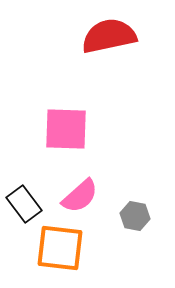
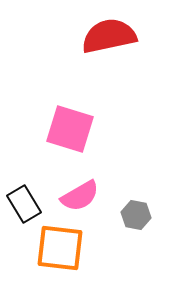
pink square: moved 4 px right; rotated 15 degrees clockwise
pink semicircle: rotated 12 degrees clockwise
black rectangle: rotated 6 degrees clockwise
gray hexagon: moved 1 px right, 1 px up
